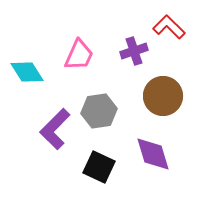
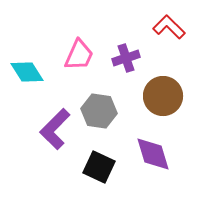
purple cross: moved 8 px left, 7 px down
gray hexagon: rotated 16 degrees clockwise
